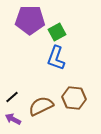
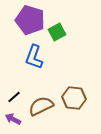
purple pentagon: rotated 16 degrees clockwise
blue L-shape: moved 22 px left, 1 px up
black line: moved 2 px right
